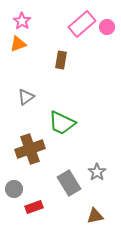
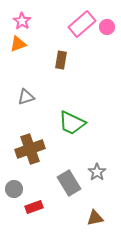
gray triangle: rotated 18 degrees clockwise
green trapezoid: moved 10 px right
brown triangle: moved 2 px down
